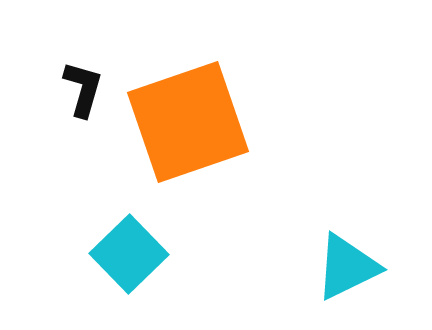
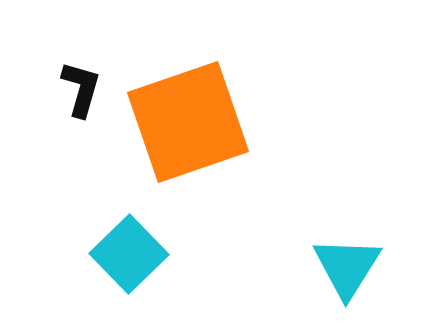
black L-shape: moved 2 px left
cyan triangle: rotated 32 degrees counterclockwise
